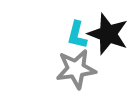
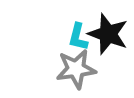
cyan L-shape: moved 1 px right, 2 px down
